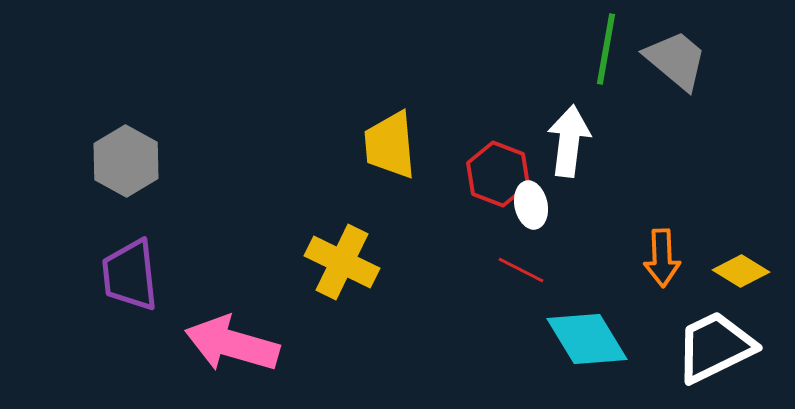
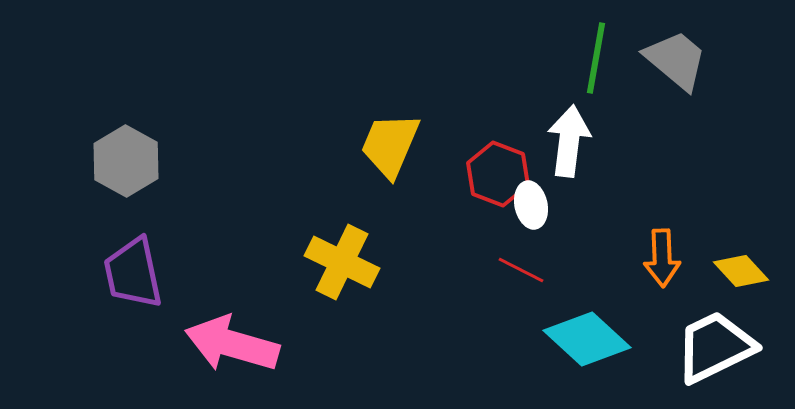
green line: moved 10 px left, 9 px down
yellow trapezoid: rotated 28 degrees clockwise
yellow diamond: rotated 16 degrees clockwise
purple trapezoid: moved 3 px right, 2 px up; rotated 6 degrees counterclockwise
cyan diamond: rotated 16 degrees counterclockwise
